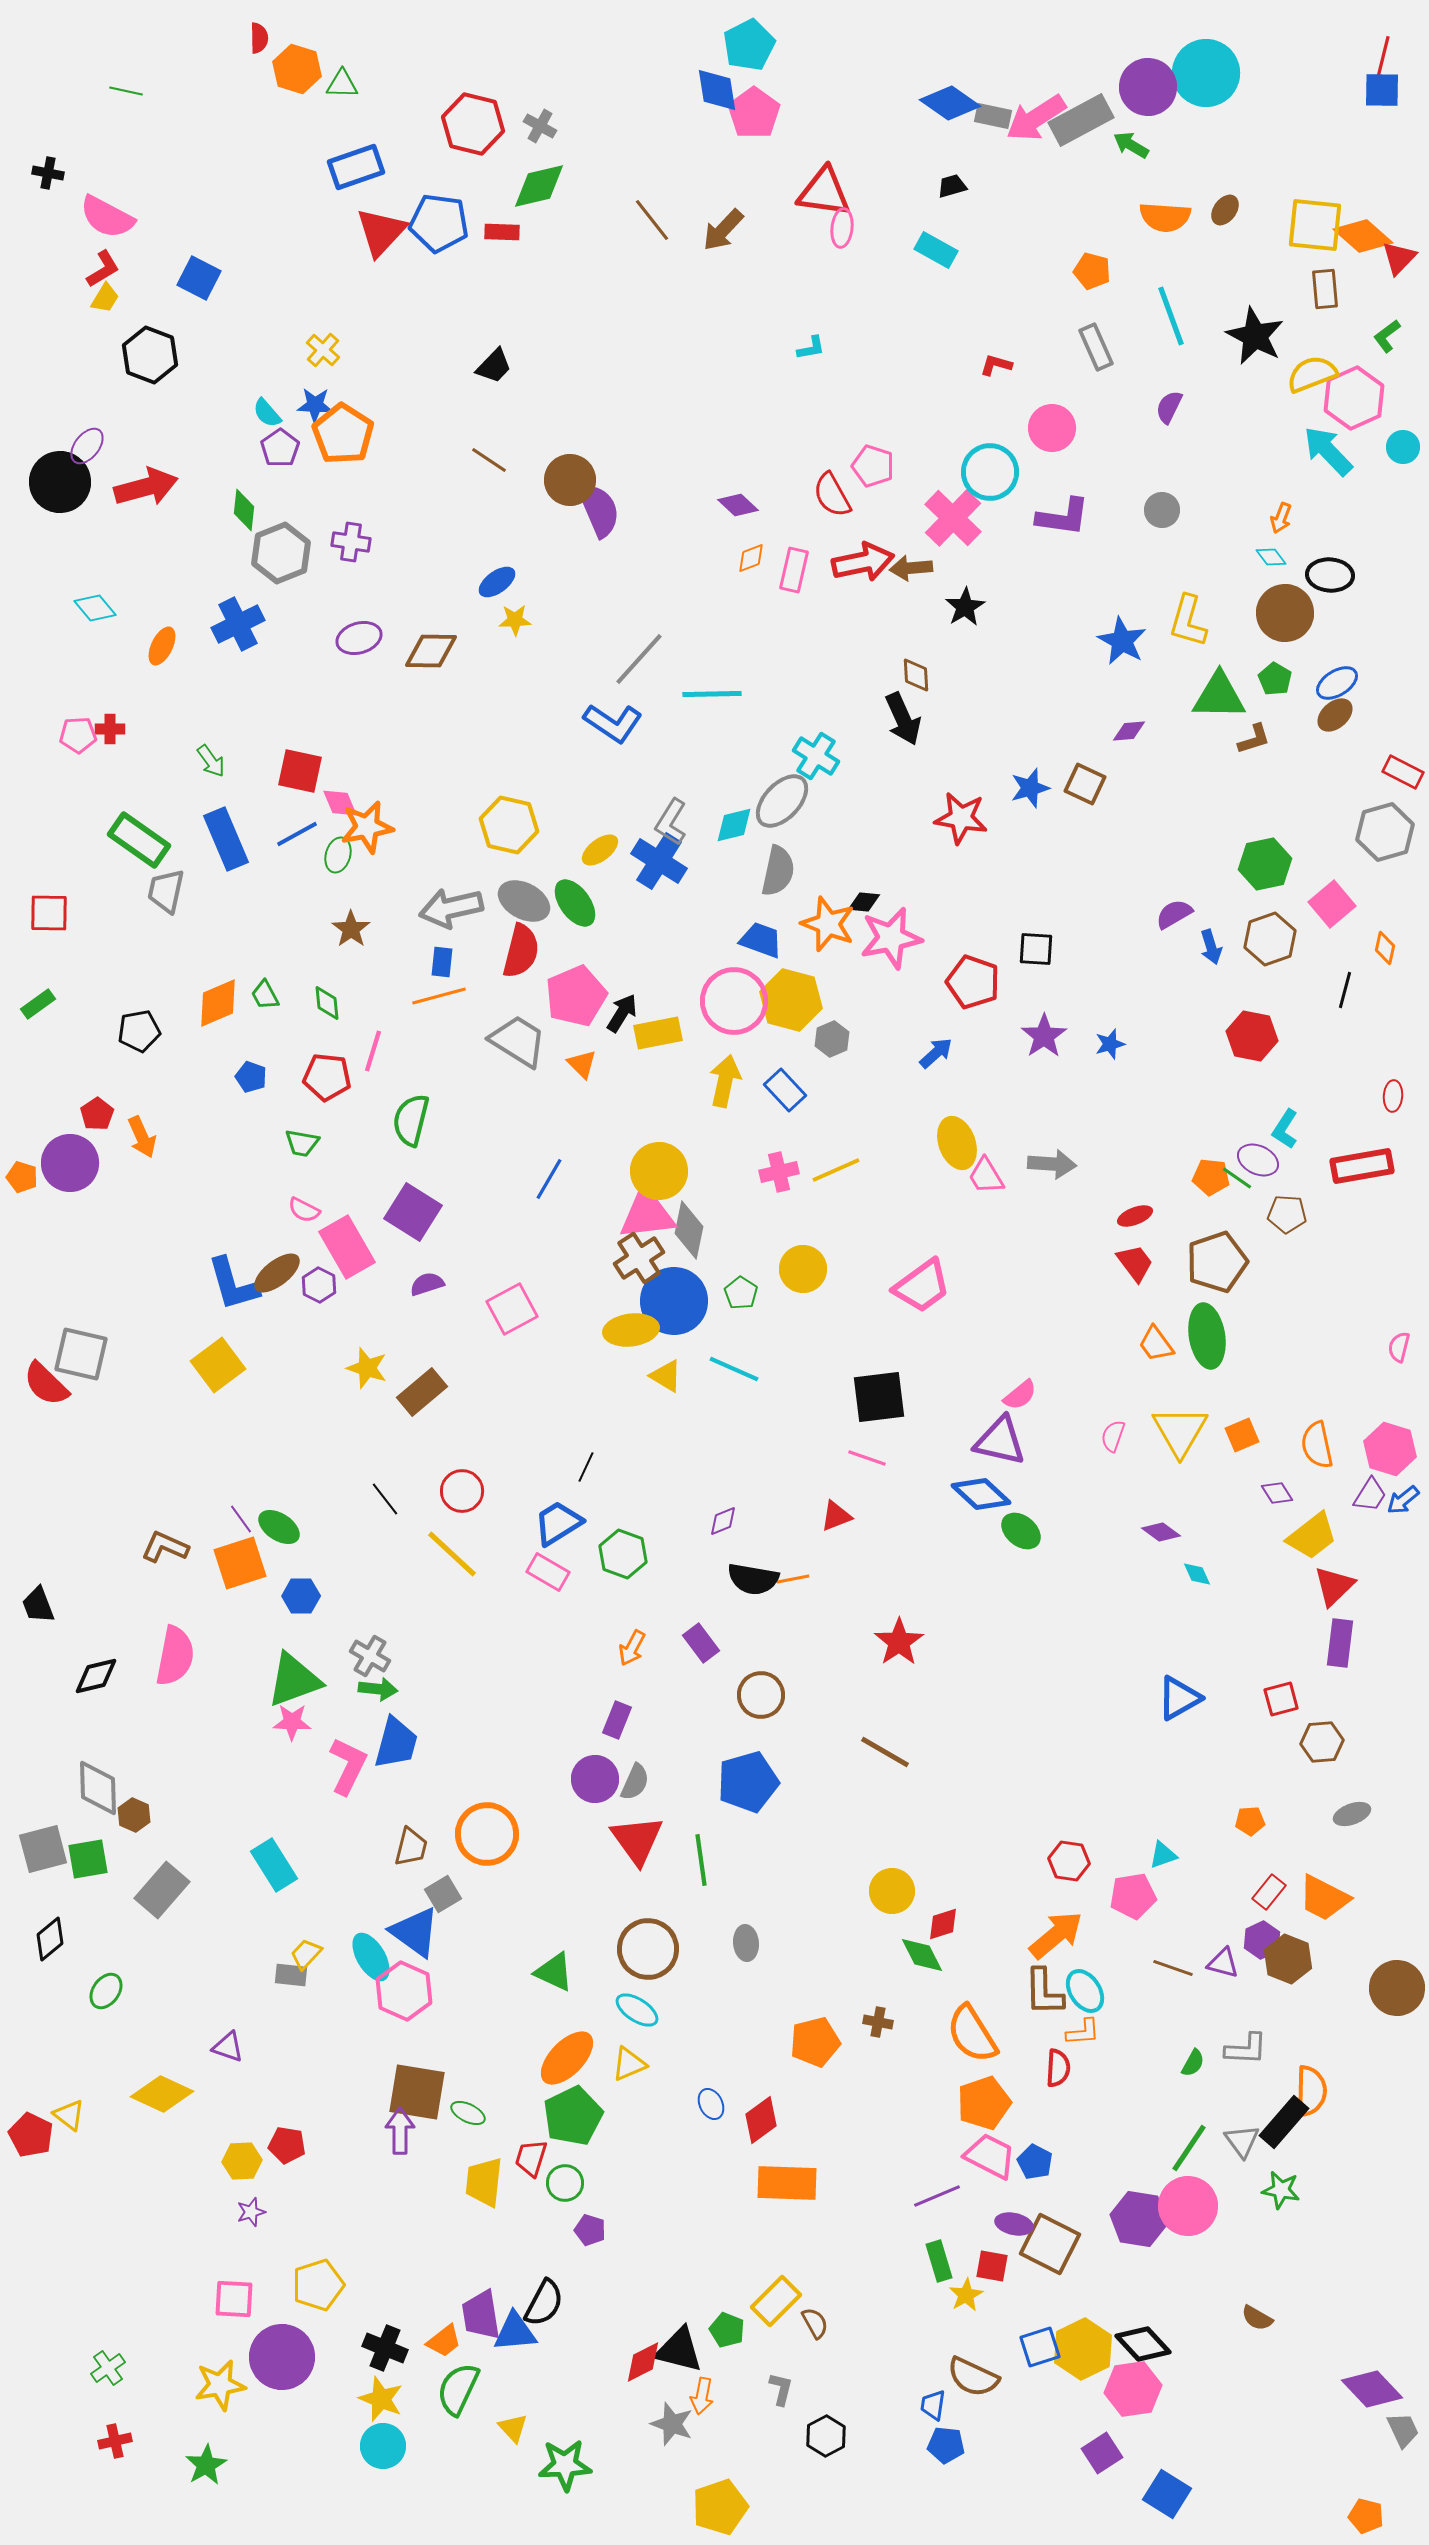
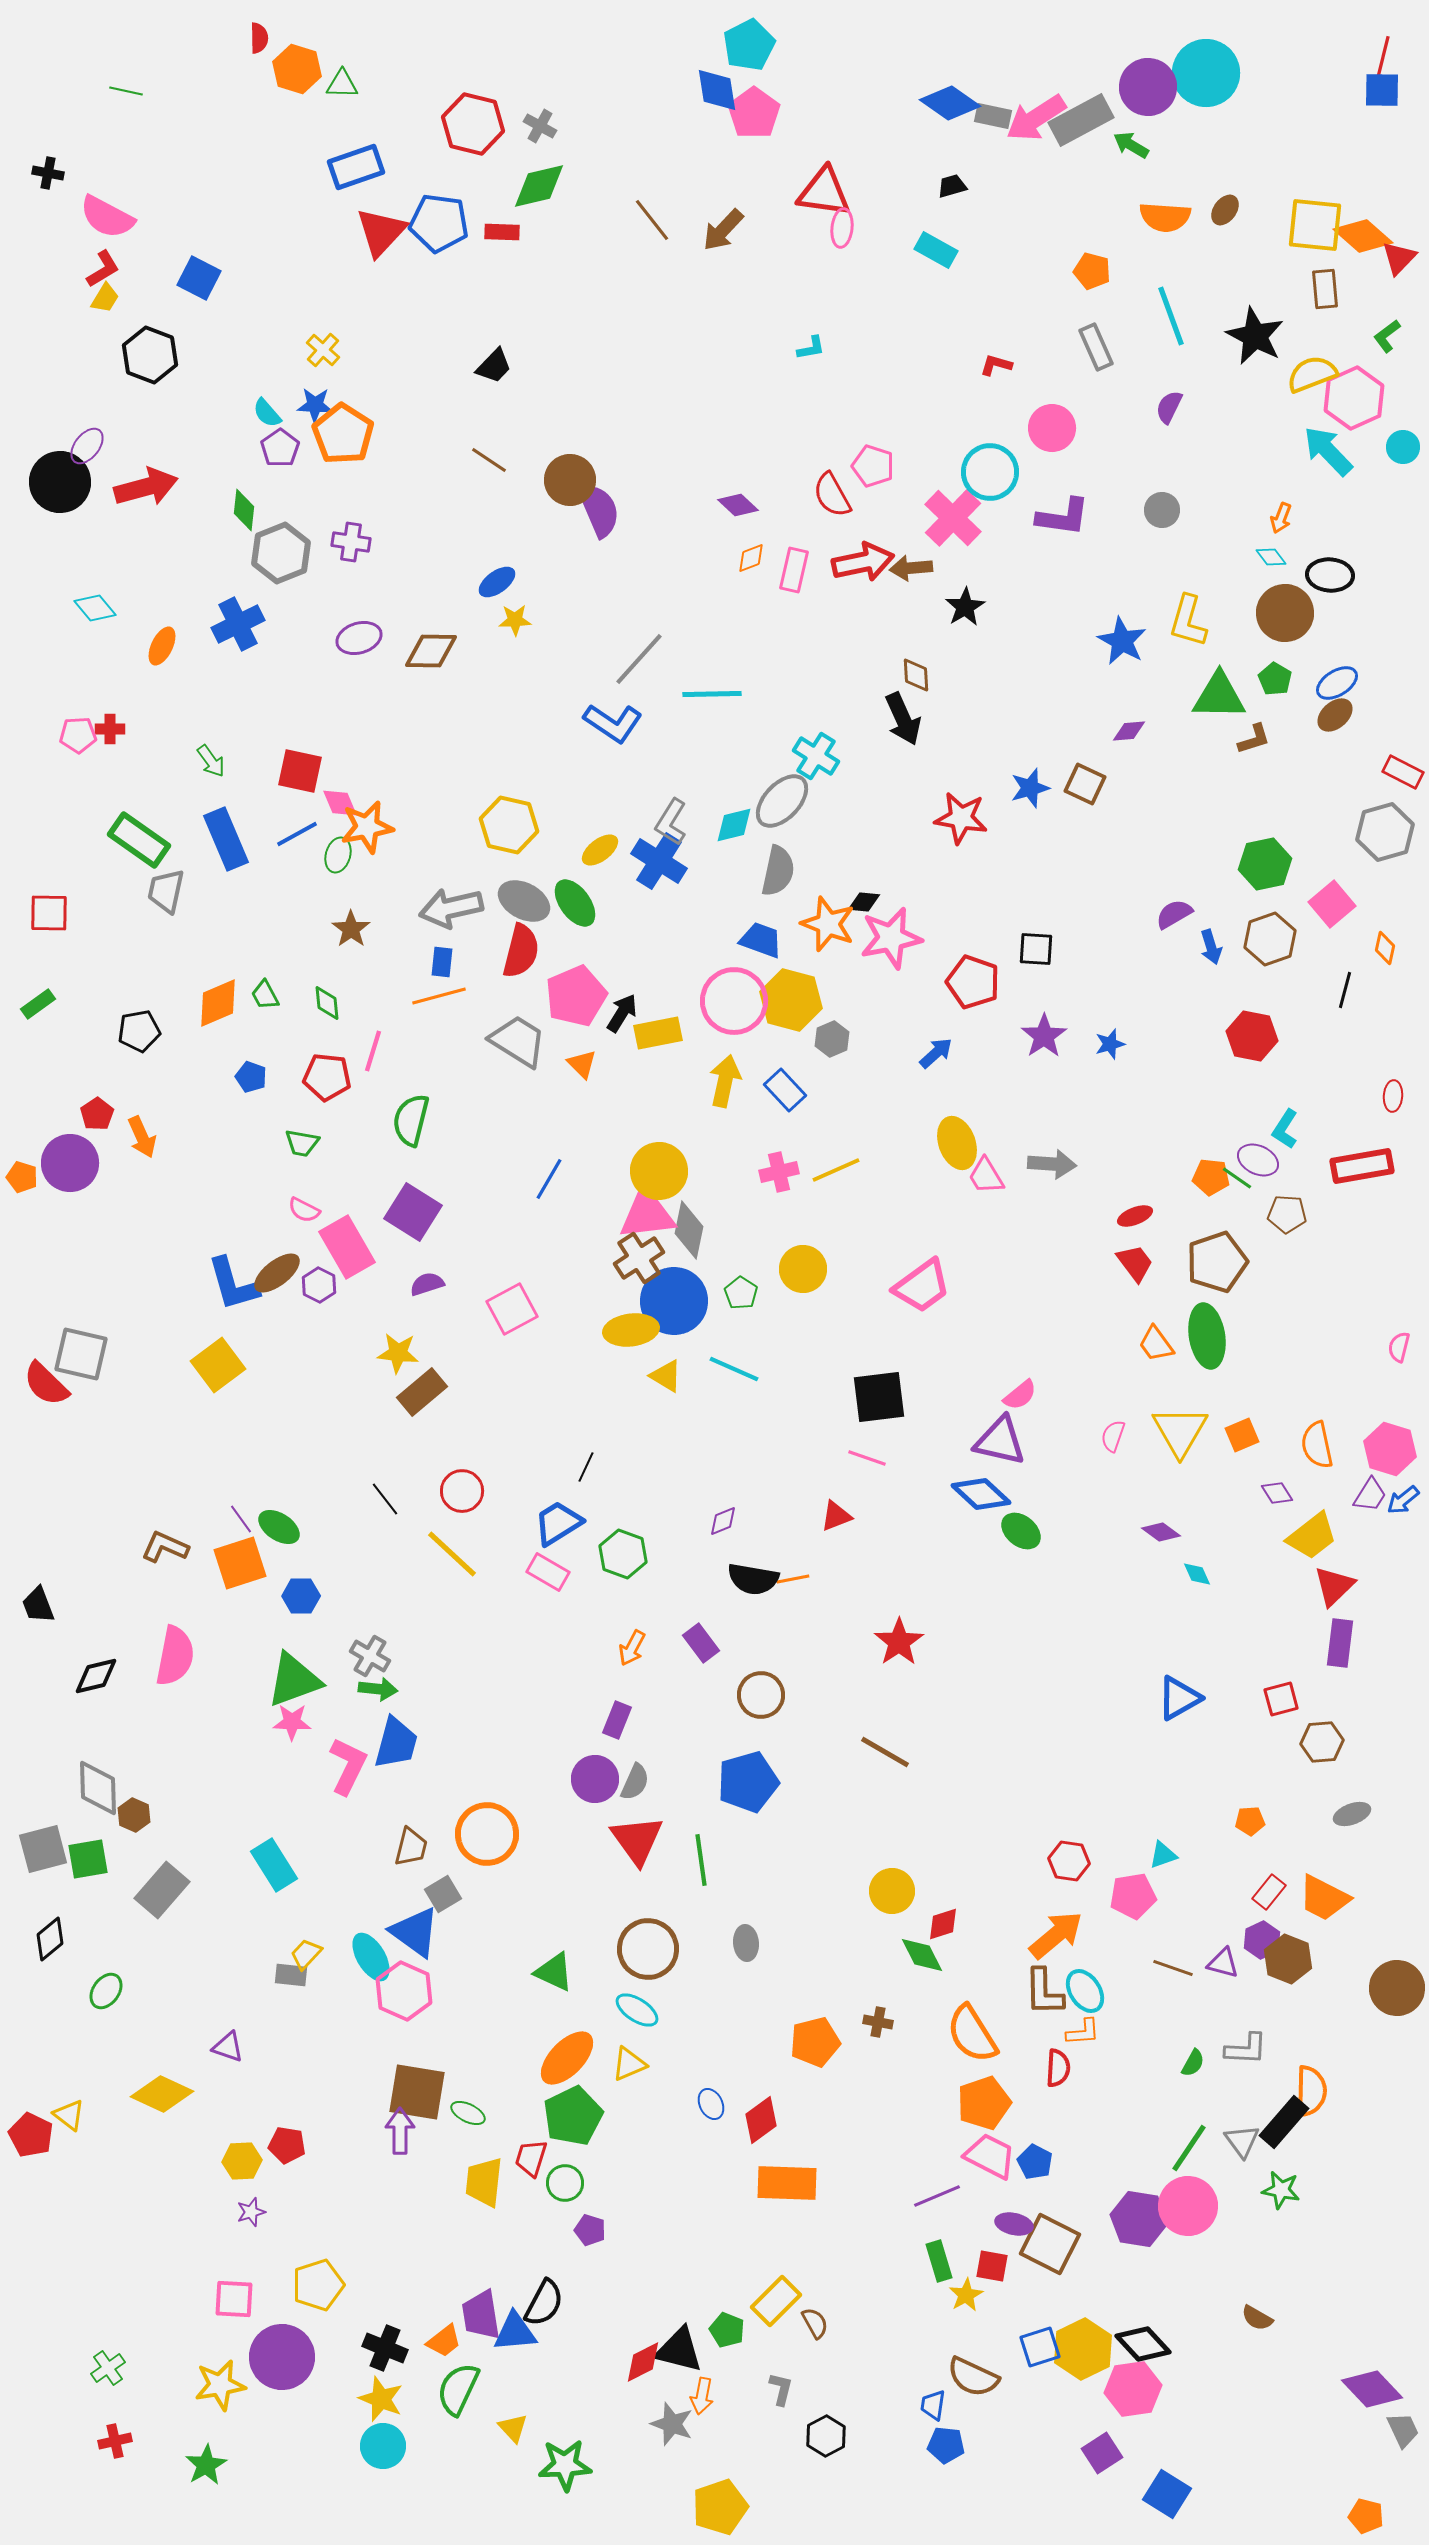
yellow star at (367, 1368): moved 31 px right, 15 px up; rotated 12 degrees counterclockwise
